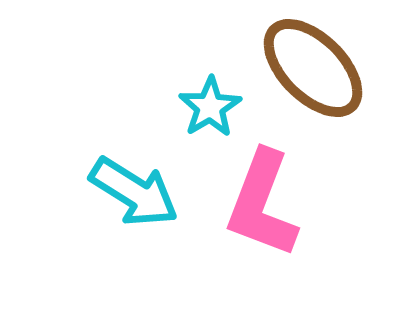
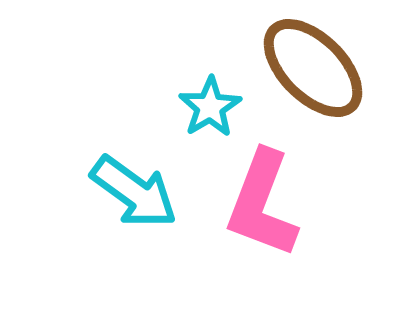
cyan arrow: rotated 4 degrees clockwise
